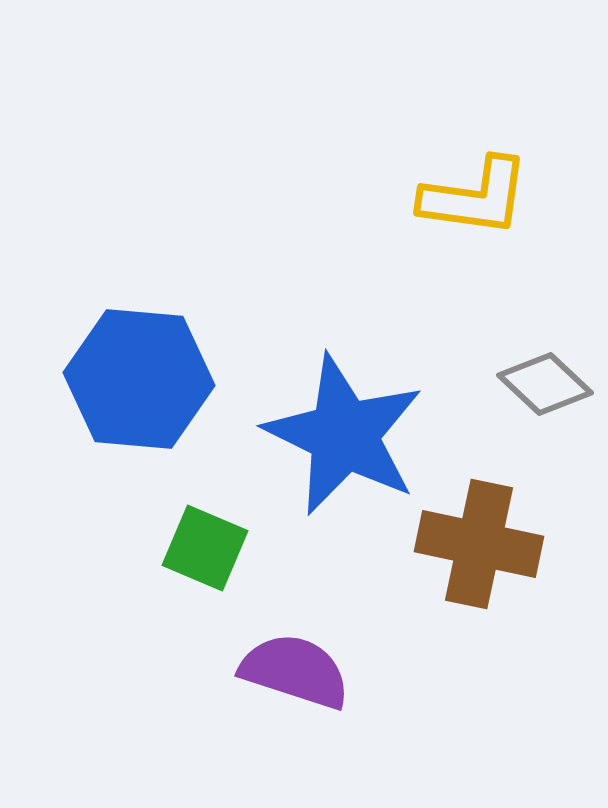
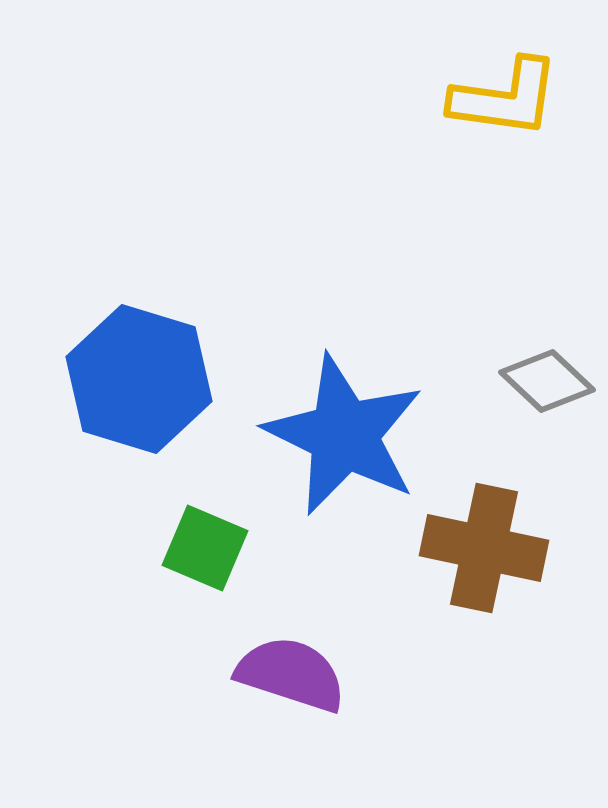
yellow L-shape: moved 30 px right, 99 px up
blue hexagon: rotated 12 degrees clockwise
gray diamond: moved 2 px right, 3 px up
brown cross: moved 5 px right, 4 px down
purple semicircle: moved 4 px left, 3 px down
